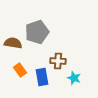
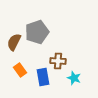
brown semicircle: moved 1 px right, 1 px up; rotated 72 degrees counterclockwise
blue rectangle: moved 1 px right
